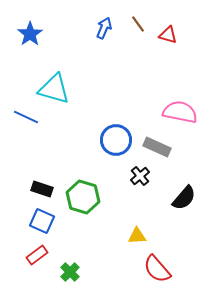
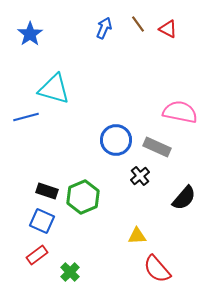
red triangle: moved 6 px up; rotated 12 degrees clockwise
blue line: rotated 40 degrees counterclockwise
black rectangle: moved 5 px right, 2 px down
green hexagon: rotated 20 degrees clockwise
